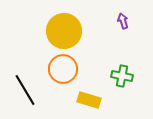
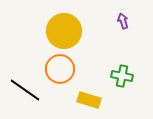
orange circle: moved 3 px left
black line: rotated 24 degrees counterclockwise
